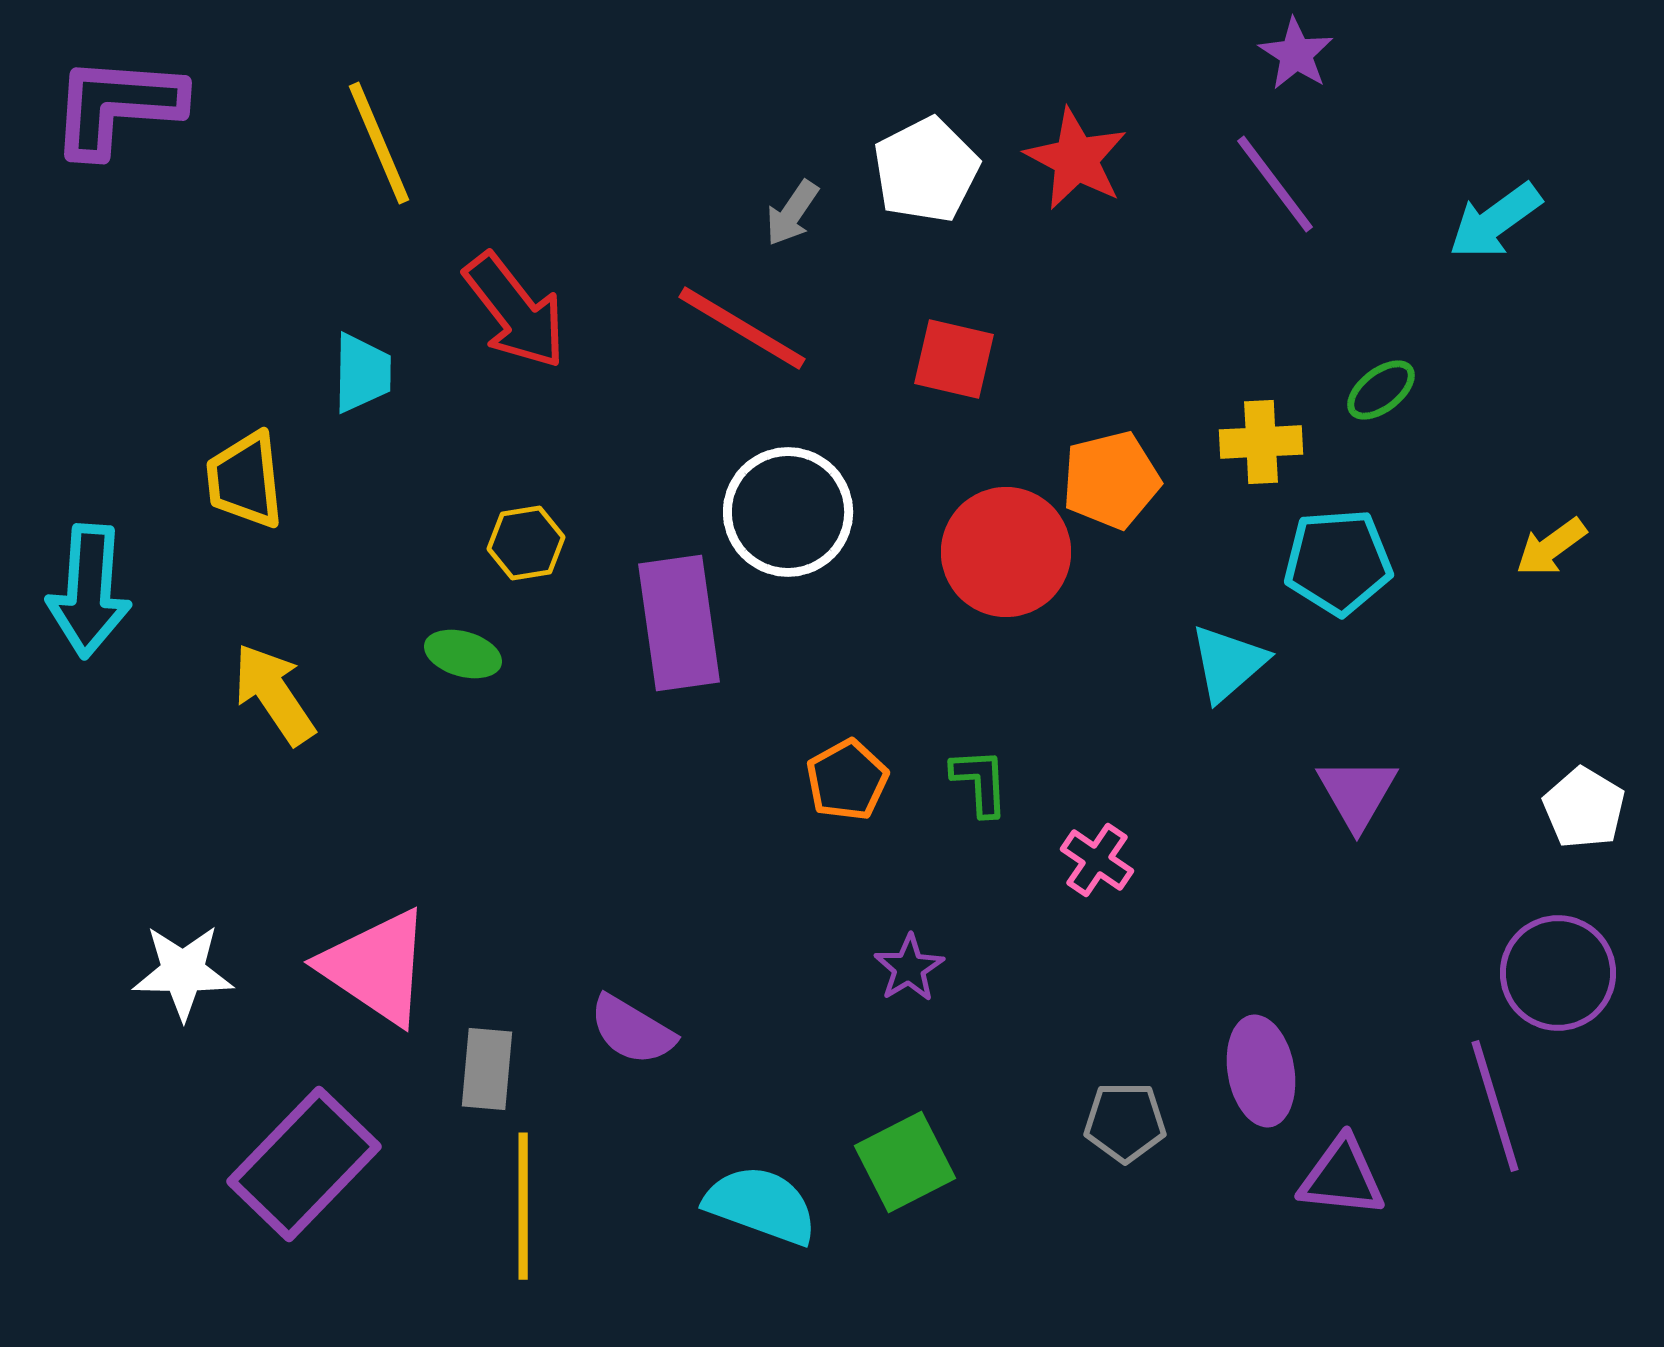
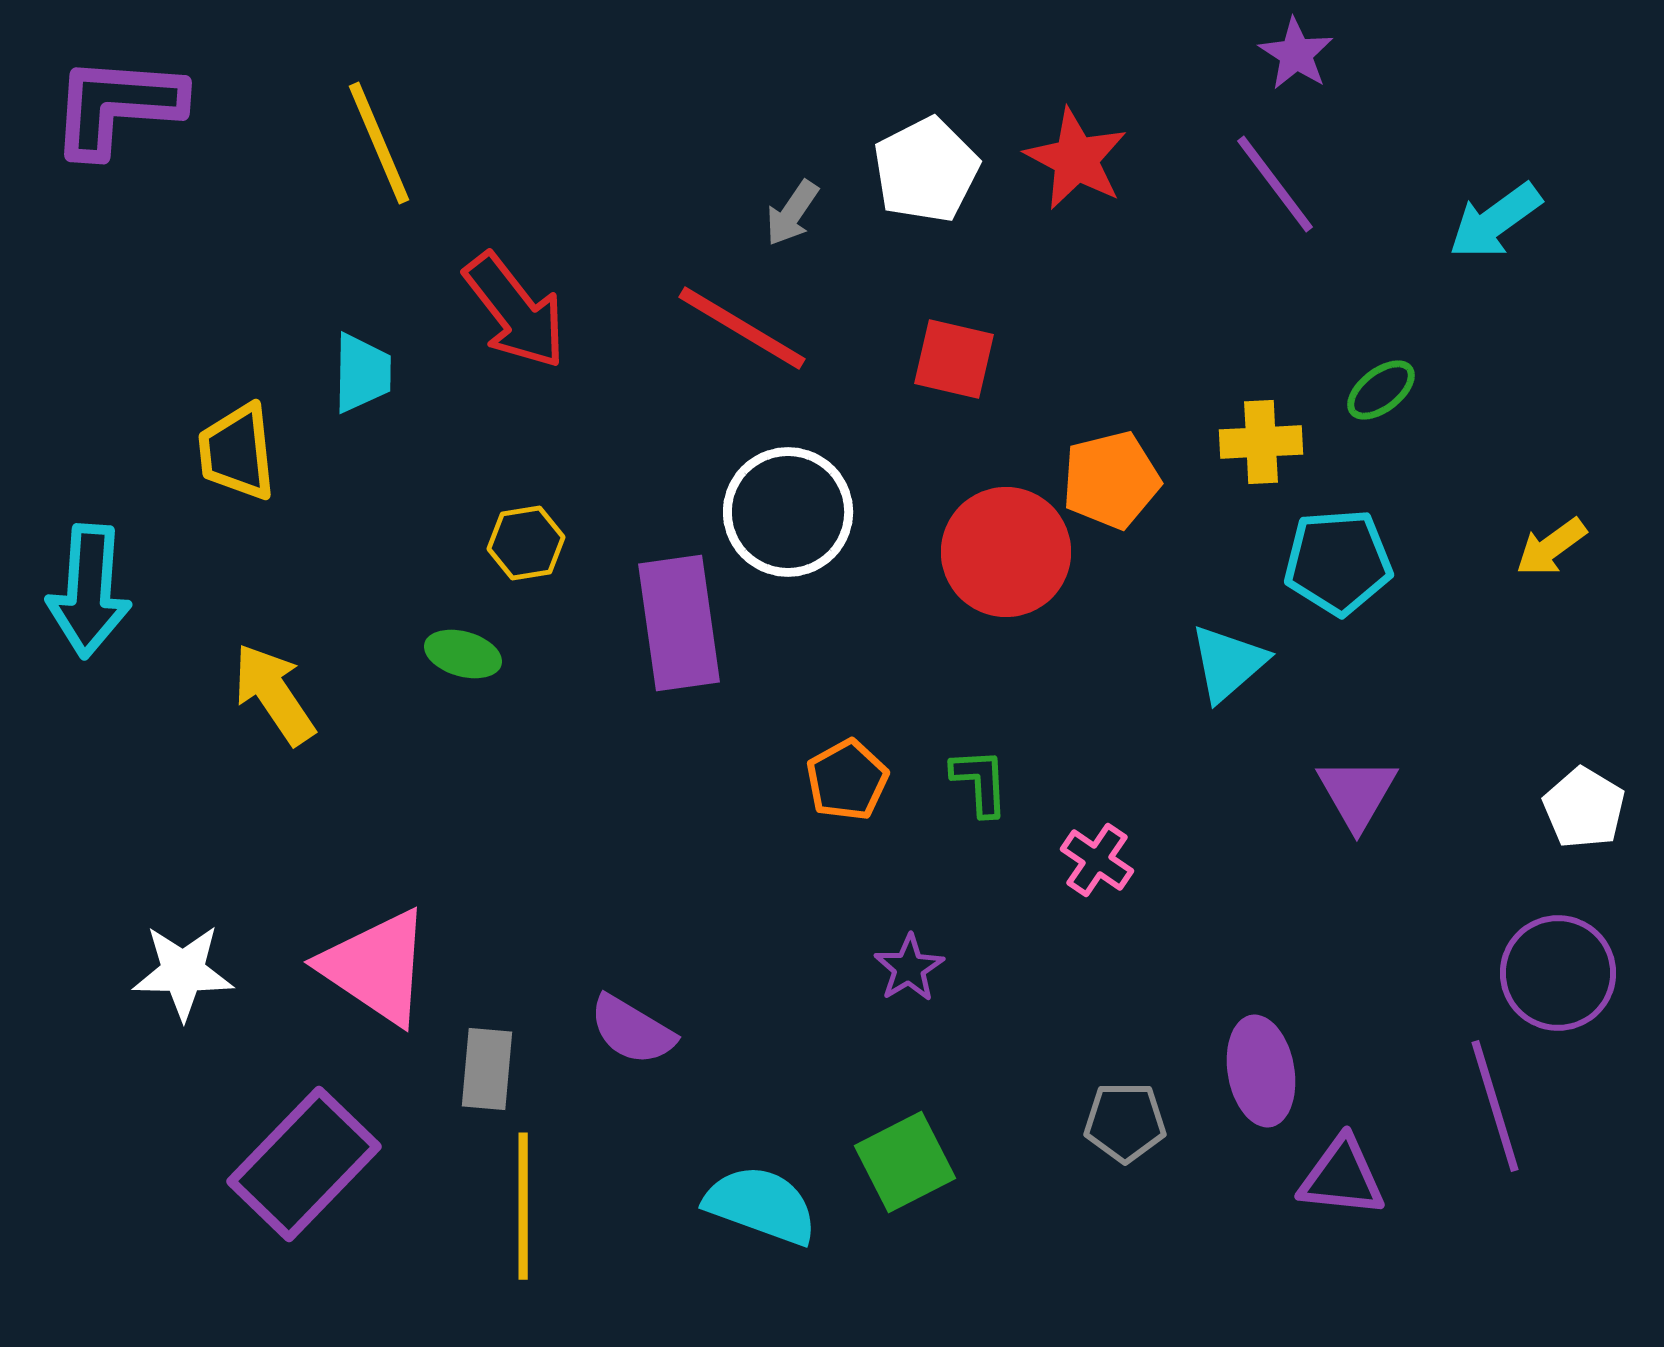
yellow trapezoid at (245, 480): moved 8 px left, 28 px up
